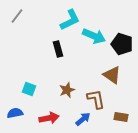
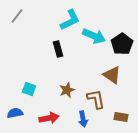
black pentagon: rotated 20 degrees clockwise
blue arrow: rotated 119 degrees clockwise
